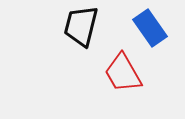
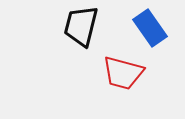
red trapezoid: rotated 45 degrees counterclockwise
